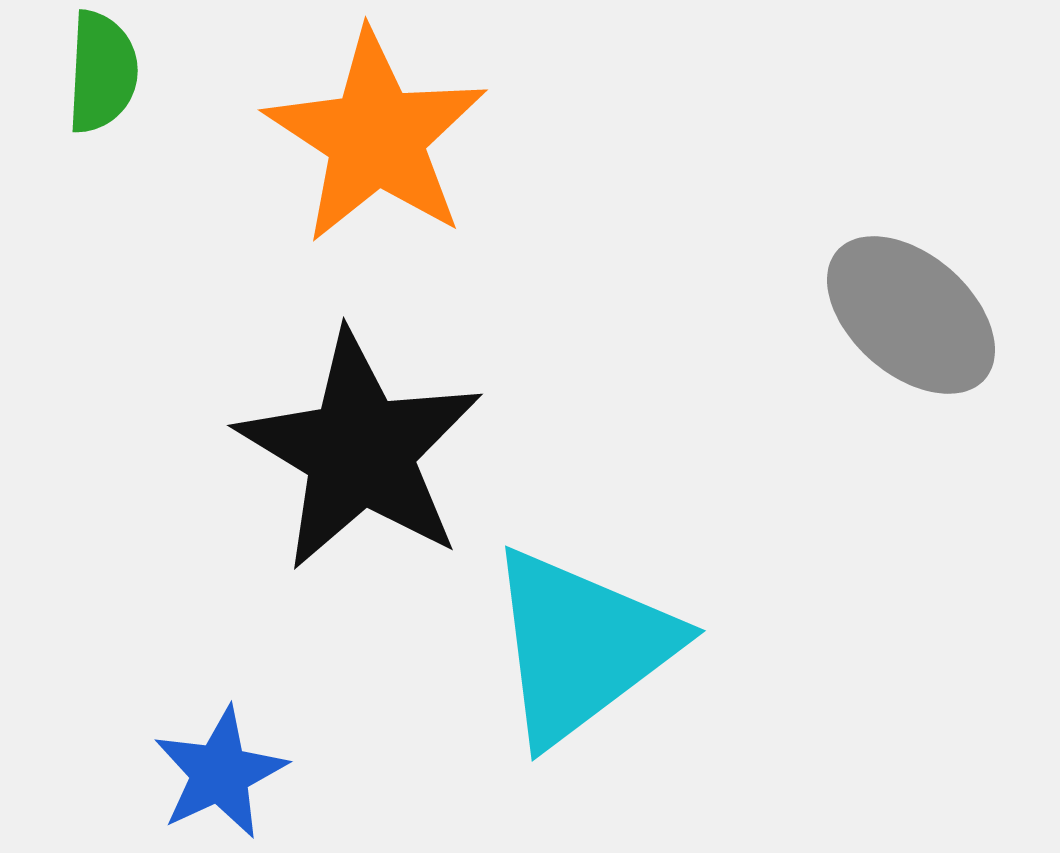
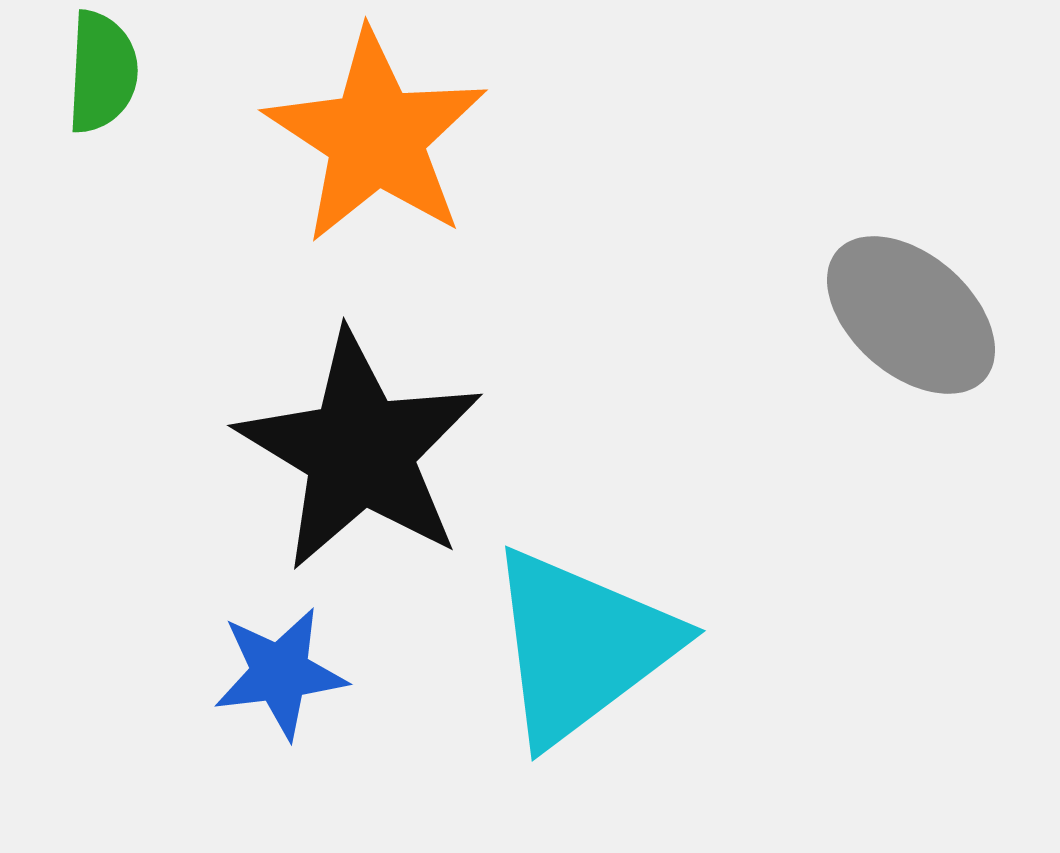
blue star: moved 60 px right, 100 px up; rotated 18 degrees clockwise
